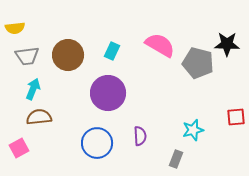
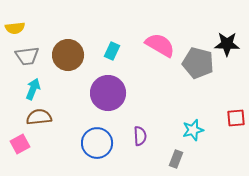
red square: moved 1 px down
pink square: moved 1 px right, 4 px up
